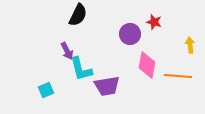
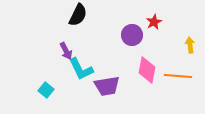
red star: rotated 28 degrees clockwise
purple circle: moved 2 px right, 1 px down
purple arrow: moved 1 px left
pink diamond: moved 5 px down
cyan L-shape: rotated 12 degrees counterclockwise
cyan square: rotated 28 degrees counterclockwise
